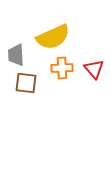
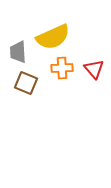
gray trapezoid: moved 2 px right, 3 px up
brown square: rotated 15 degrees clockwise
